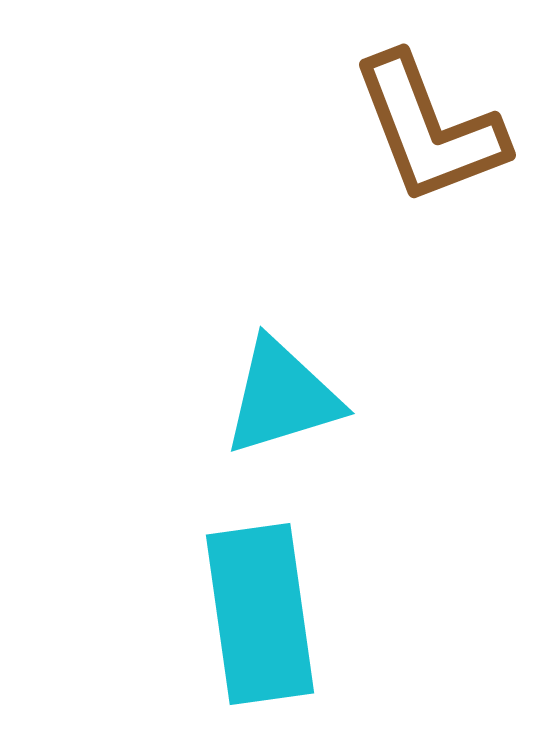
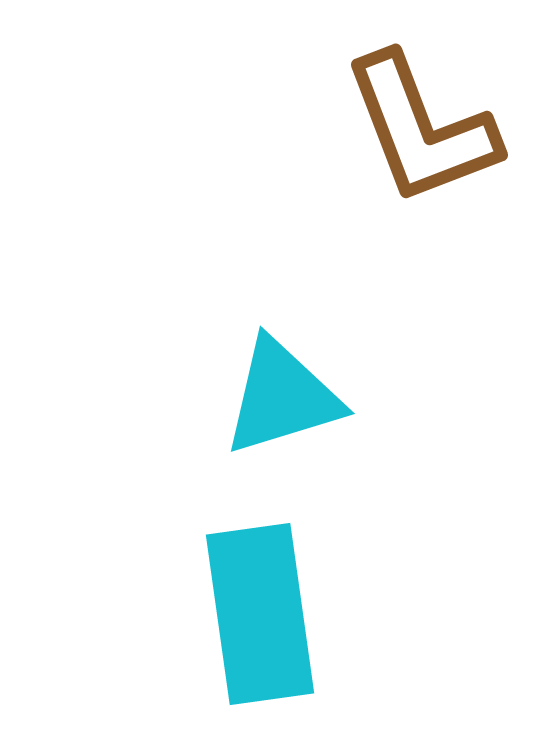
brown L-shape: moved 8 px left
